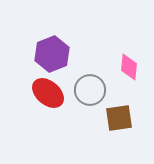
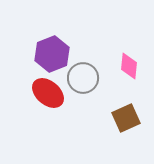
pink diamond: moved 1 px up
gray circle: moved 7 px left, 12 px up
brown square: moved 7 px right; rotated 16 degrees counterclockwise
